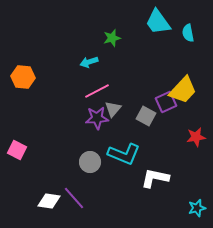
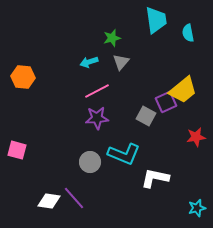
cyan trapezoid: moved 2 px left, 2 px up; rotated 152 degrees counterclockwise
yellow trapezoid: rotated 8 degrees clockwise
gray triangle: moved 8 px right, 47 px up
pink square: rotated 12 degrees counterclockwise
